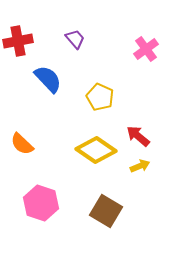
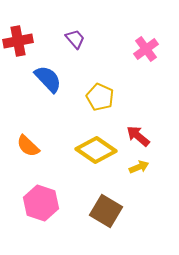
orange semicircle: moved 6 px right, 2 px down
yellow arrow: moved 1 px left, 1 px down
